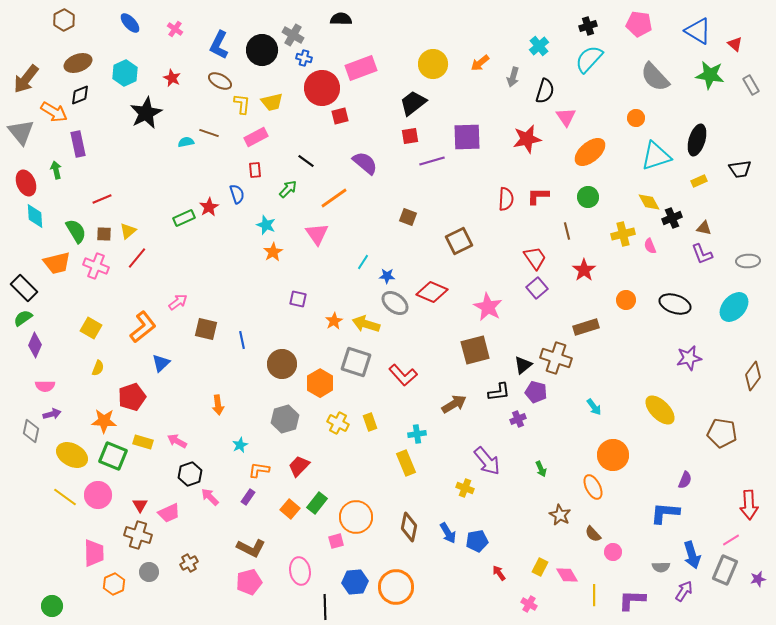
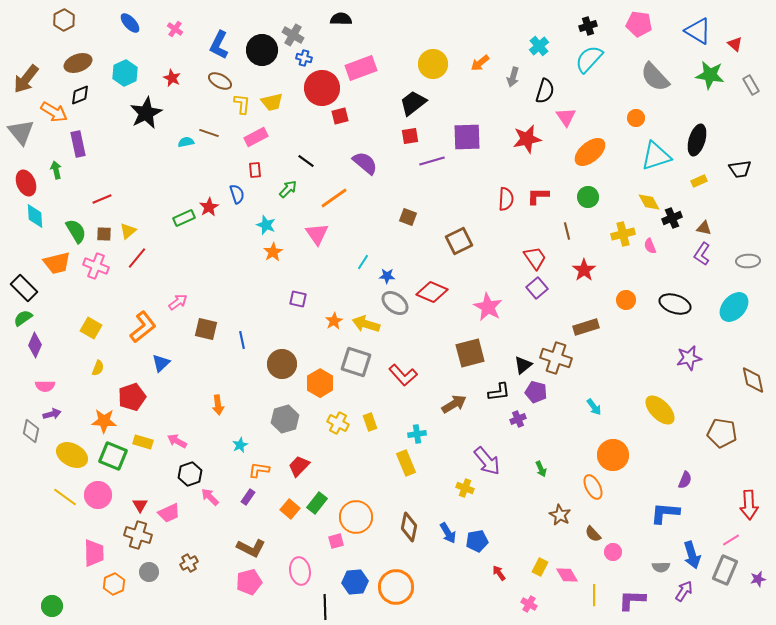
purple L-shape at (702, 254): rotated 55 degrees clockwise
brown square at (475, 350): moved 5 px left, 3 px down
brown diamond at (753, 376): moved 4 px down; rotated 48 degrees counterclockwise
